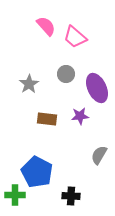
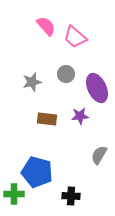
gray star: moved 3 px right, 2 px up; rotated 18 degrees clockwise
blue pentagon: rotated 12 degrees counterclockwise
green cross: moved 1 px left, 1 px up
